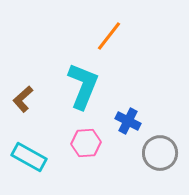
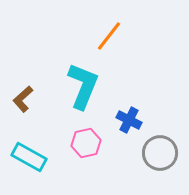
blue cross: moved 1 px right, 1 px up
pink hexagon: rotated 8 degrees counterclockwise
